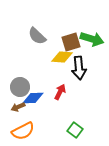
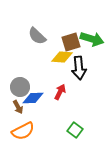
brown arrow: rotated 96 degrees counterclockwise
